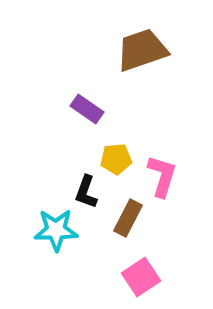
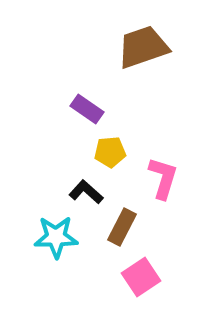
brown trapezoid: moved 1 px right, 3 px up
yellow pentagon: moved 6 px left, 7 px up
pink L-shape: moved 1 px right, 2 px down
black L-shape: rotated 112 degrees clockwise
brown rectangle: moved 6 px left, 9 px down
cyan star: moved 7 px down
